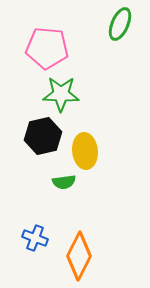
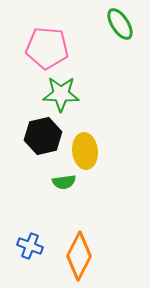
green ellipse: rotated 56 degrees counterclockwise
blue cross: moved 5 px left, 8 px down
